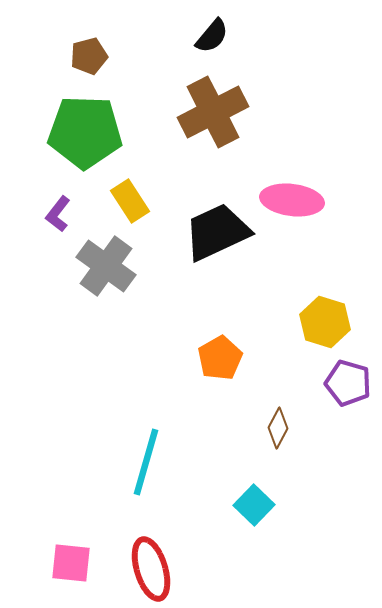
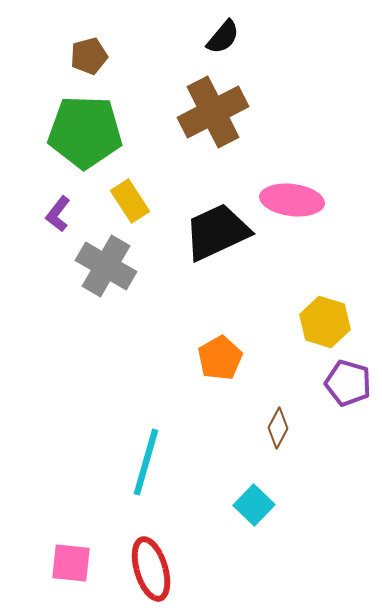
black semicircle: moved 11 px right, 1 px down
gray cross: rotated 6 degrees counterclockwise
